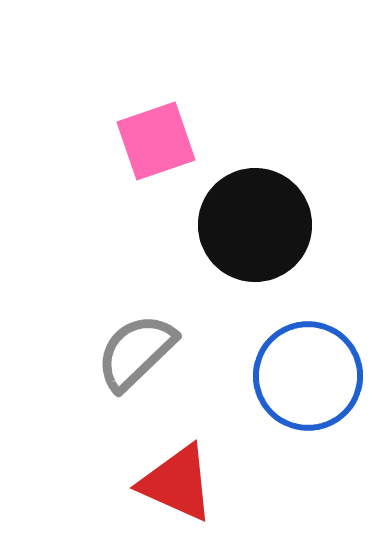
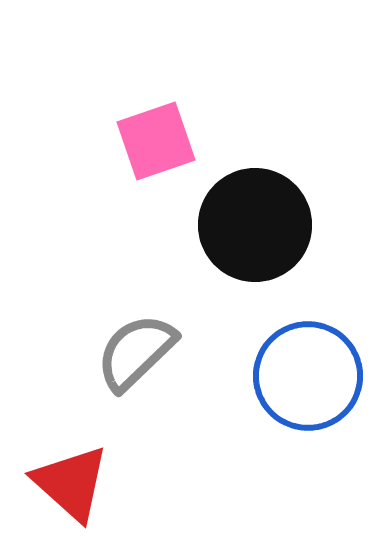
red triangle: moved 106 px left; rotated 18 degrees clockwise
